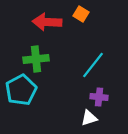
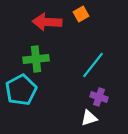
orange square: rotated 28 degrees clockwise
purple cross: rotated 12 degrees clockwise
